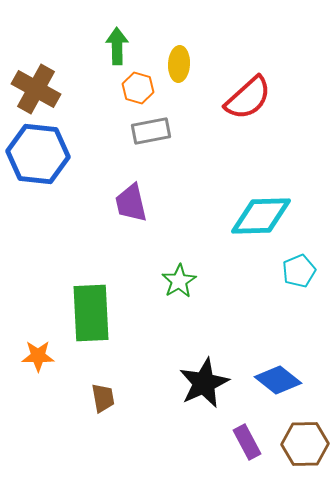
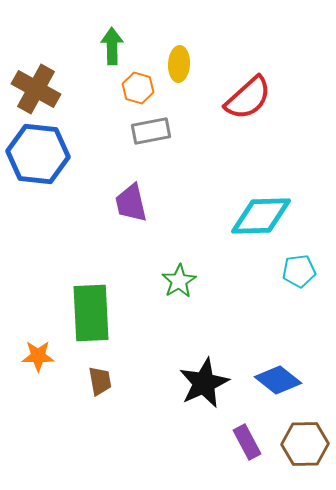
green arrow: moved 5 px left
cyan pentagon: rotated 16 degrees clockwise
brown trapezoid: moved 3 px left, 17 px up
